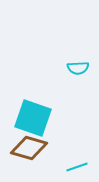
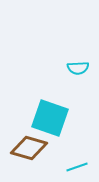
cyan square: moved 17 px right
